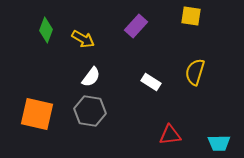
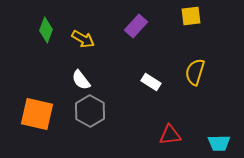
yellow square: rotated 15 degrees counterclockwise
white semicircle: moved 10 px left, 3 px down; rotated 105 degrees clockwise
gray hexagon: rotated 20 degrees clockwise
